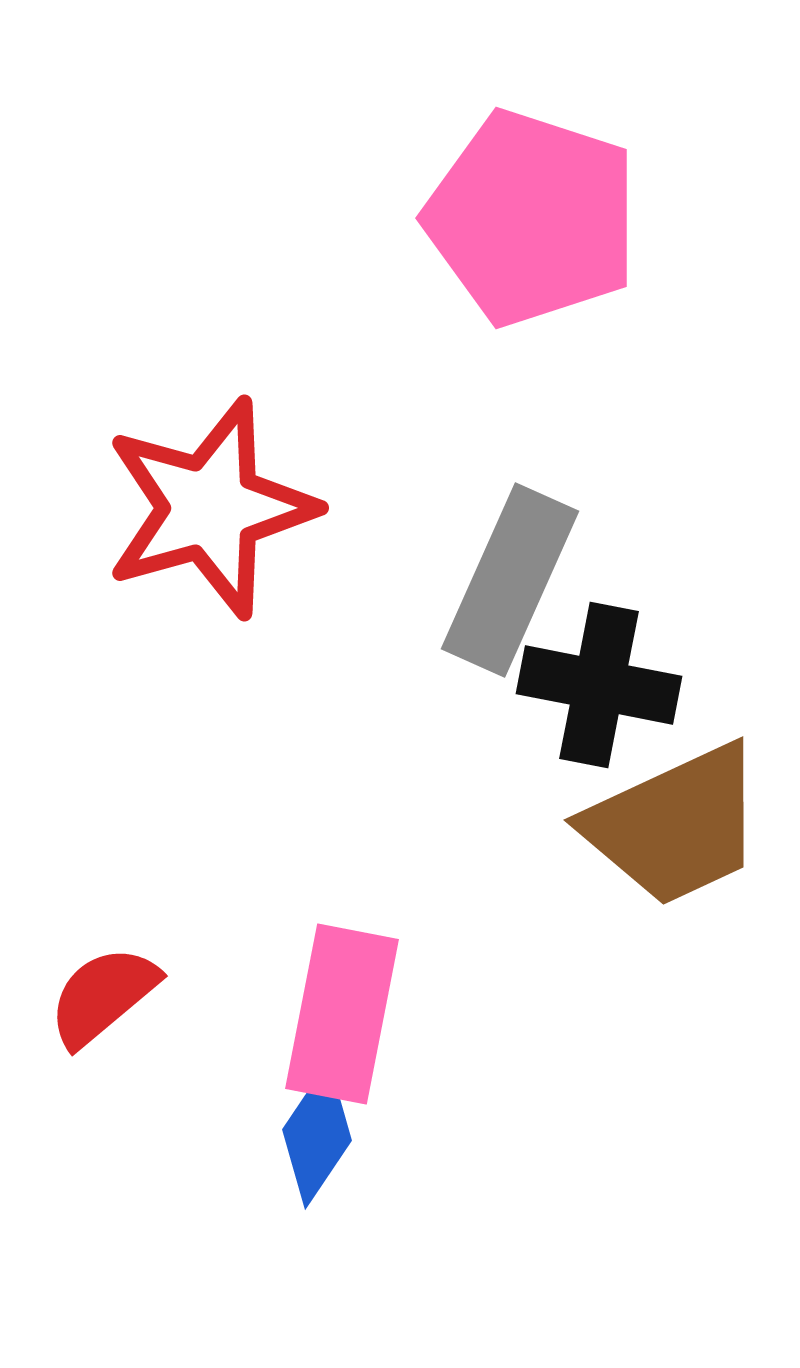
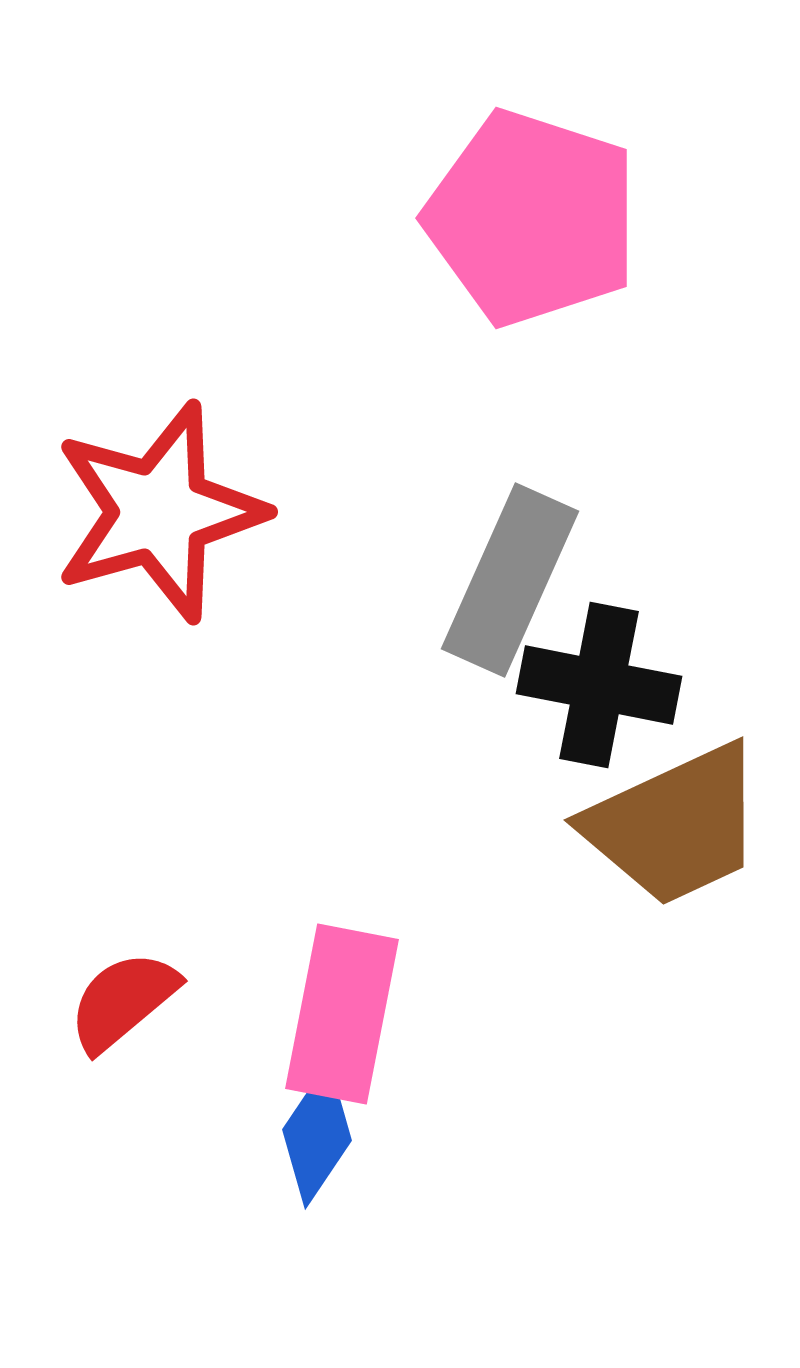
red star: moved 51 px left, 4 px down
red semicircle: moved 20 px right, 5 px down
